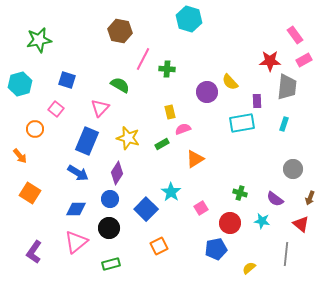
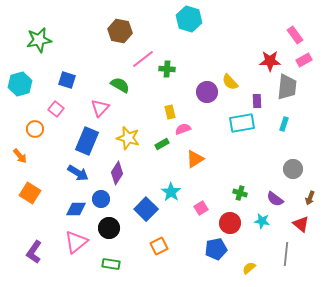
pink line at (143, 59): rotated 25 degrees clockwise
blue circle at (110, 199): moved 9 px left
green rectangle at (111, 264): rotated 24 degrees clockwise
